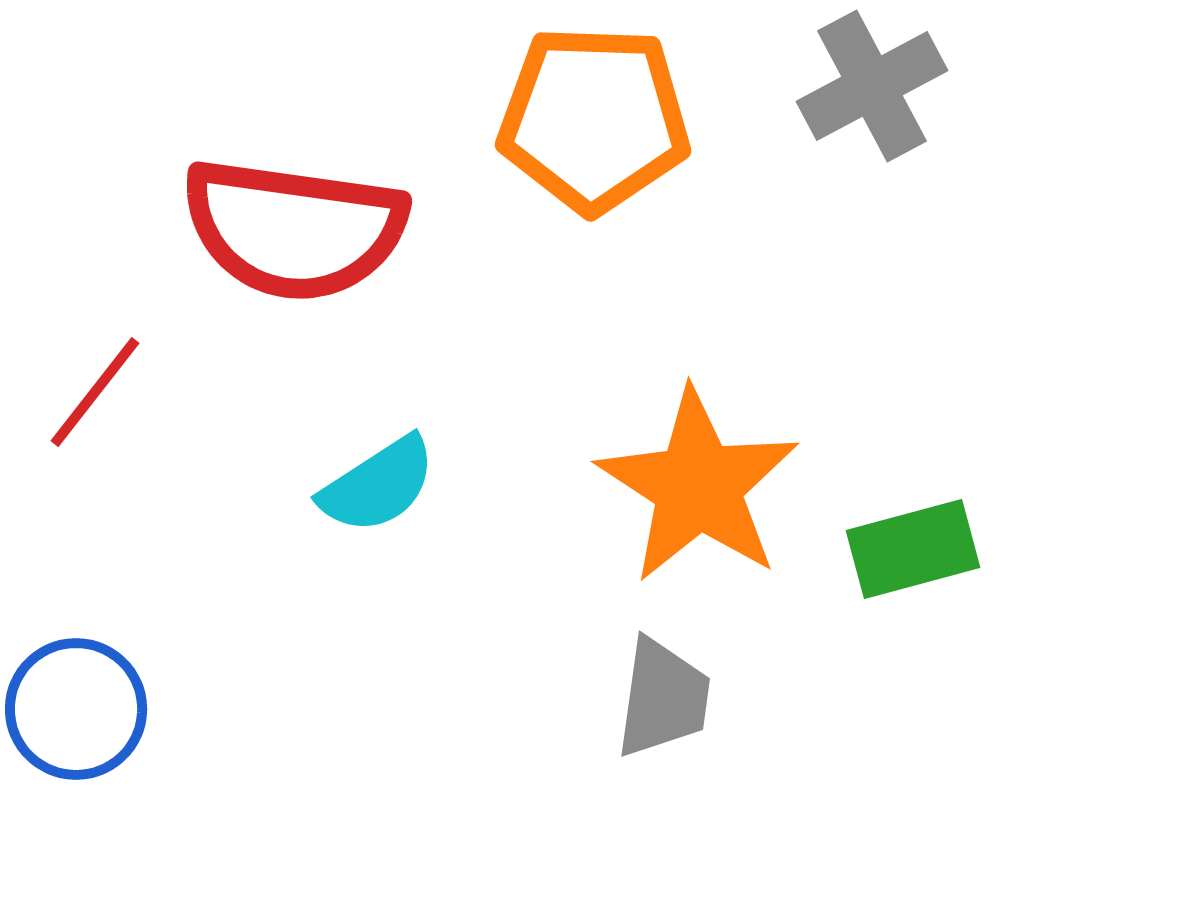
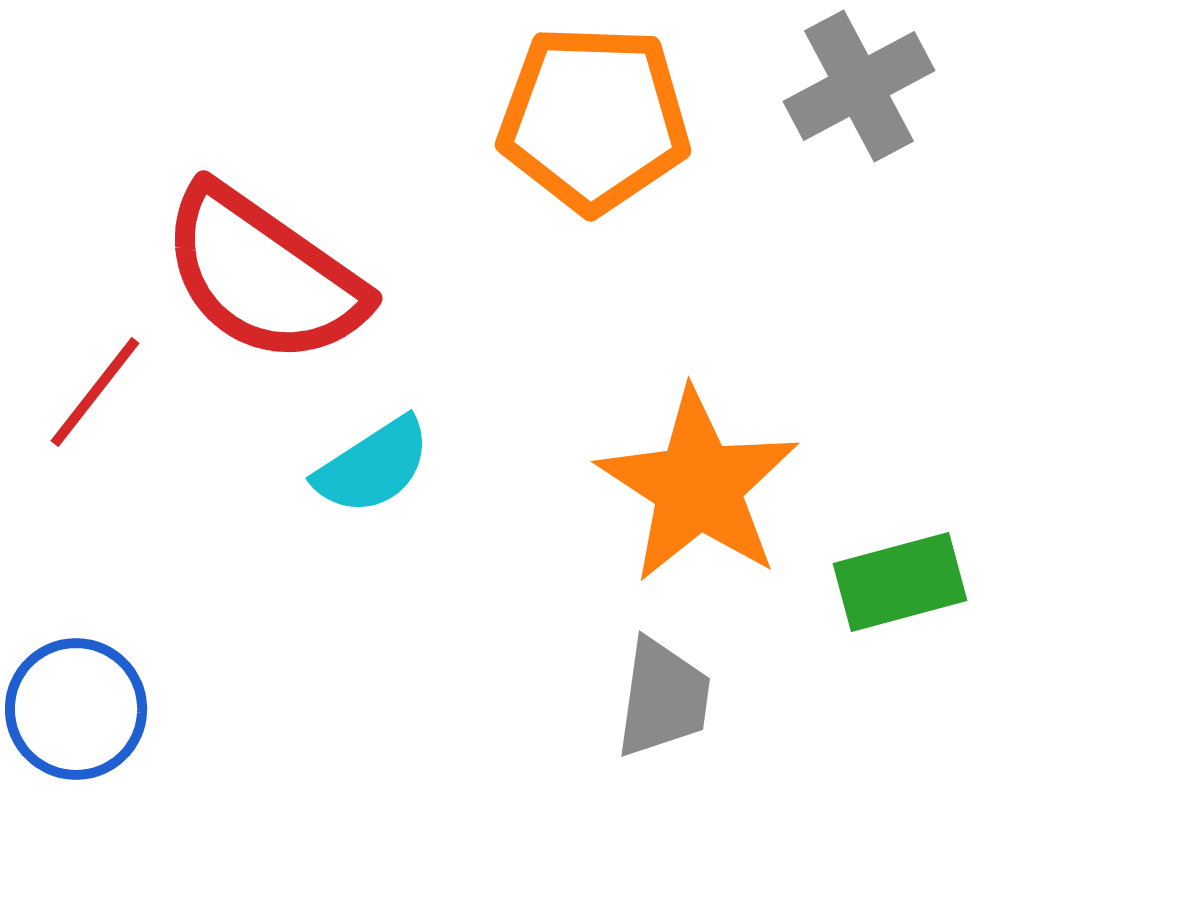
gray cross: moved 13 px left
red semicircle: moved 31 px left, 46 px down; rotated 27 degrees clockwise
cyan semicircle: moved 5 px left, 19 px up
green rectangle: moved 13 px left, 33 px down
